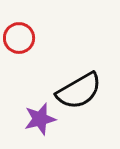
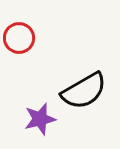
black semicircle: moved 5 px right
